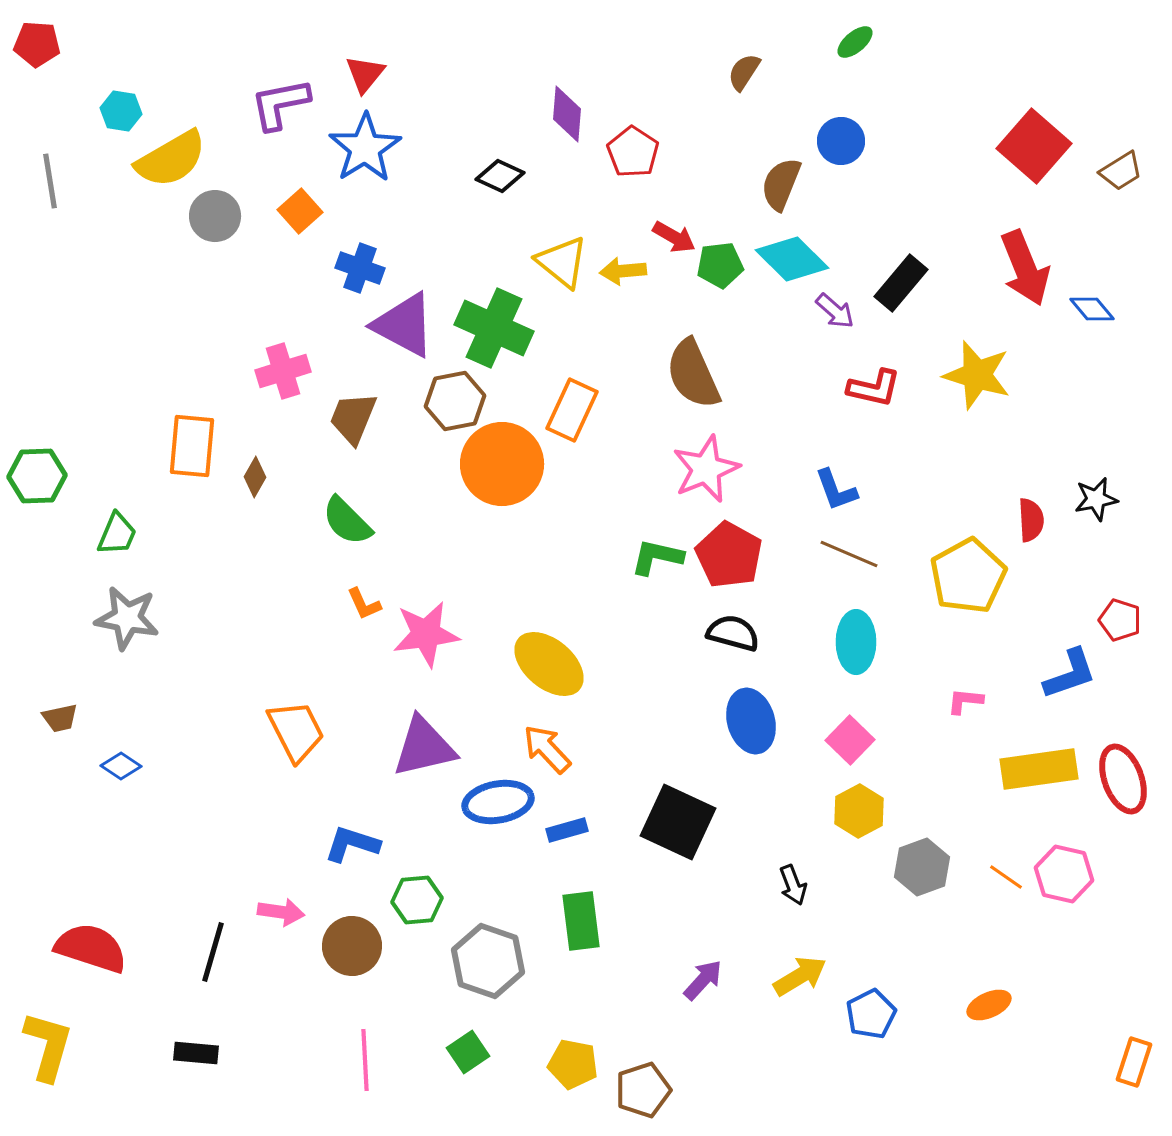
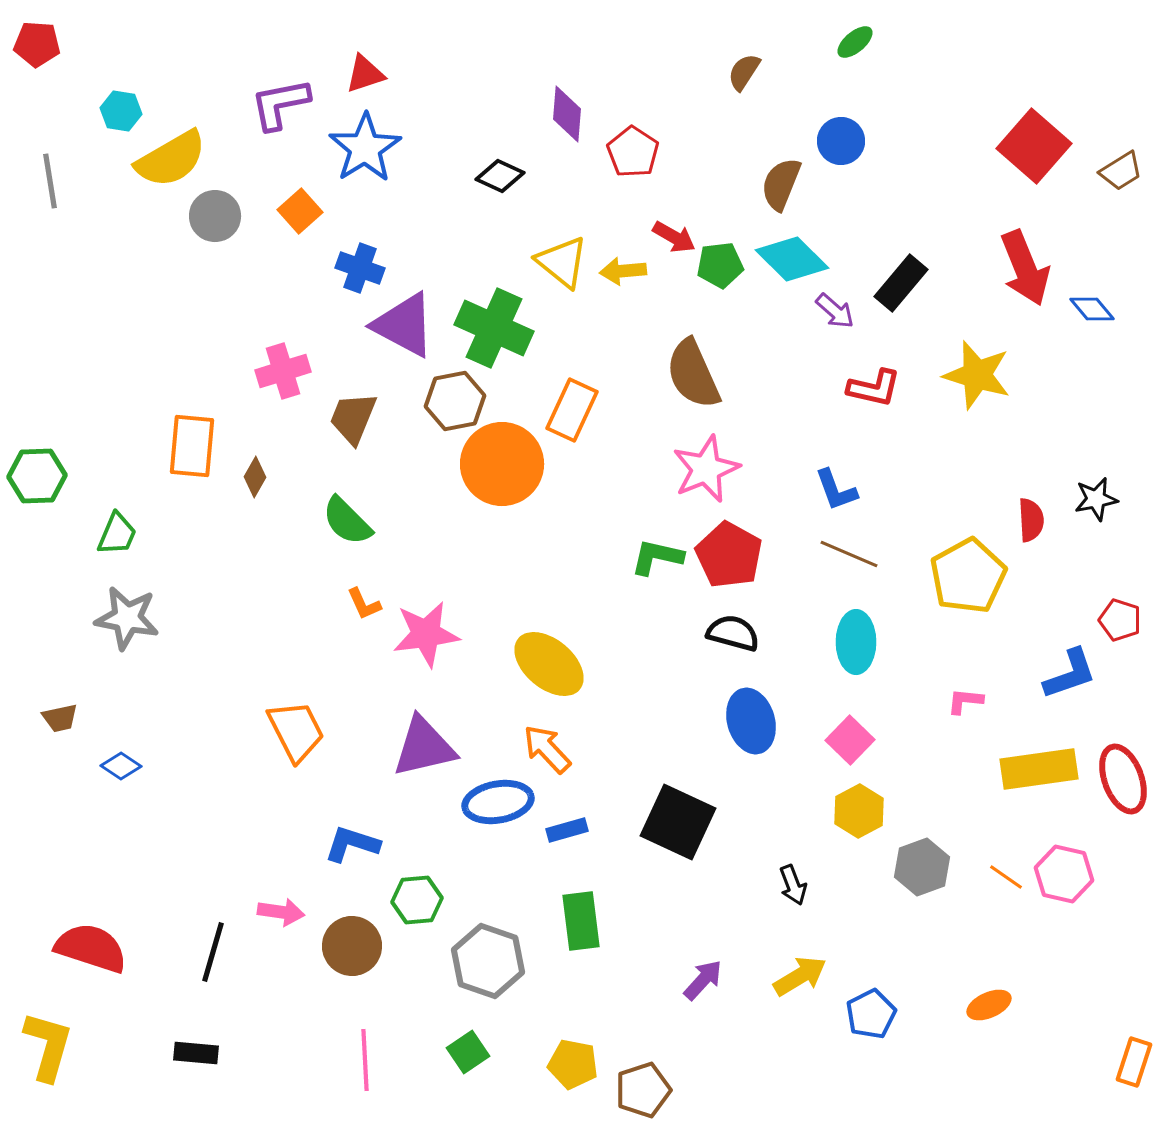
red triangle at (365, 74): rotated 33 degrees clockwise
